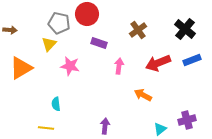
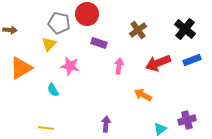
cyan semicircle: moved 3 px left, 14 px up; rotated 24 degrees counterclockwise
purple arrow: moved 1 px right, 2 px up
